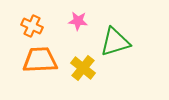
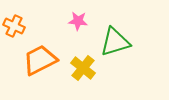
orange cross: moved 18 px left
orange trapezoid: rotated 24 degrees counterclockwise
